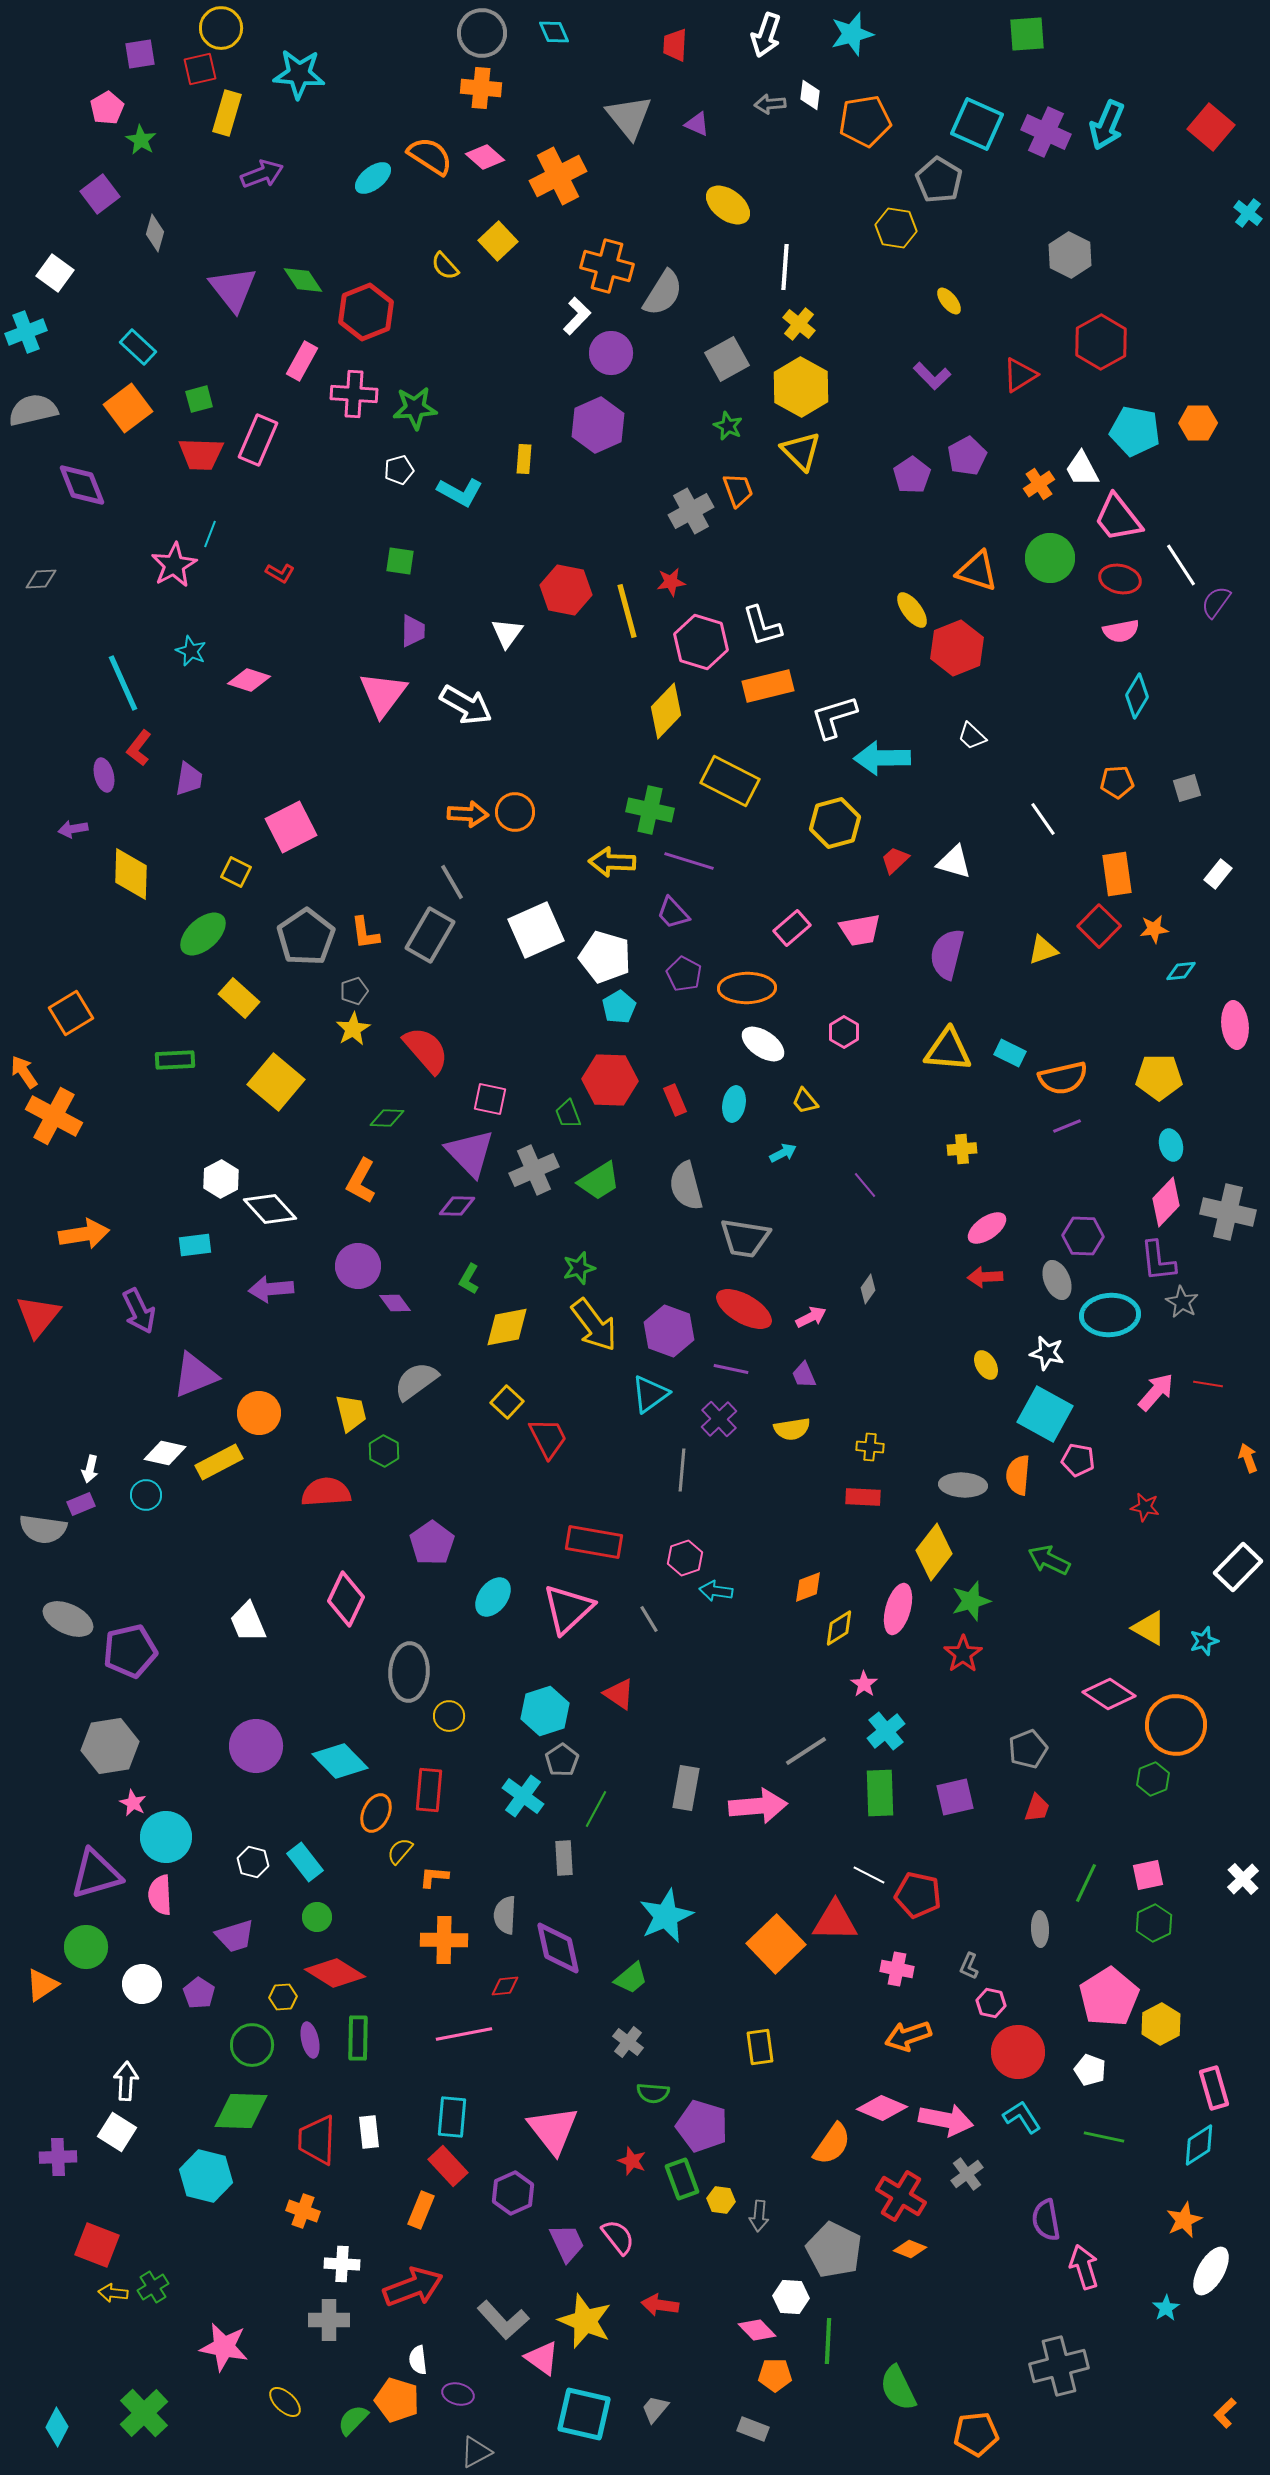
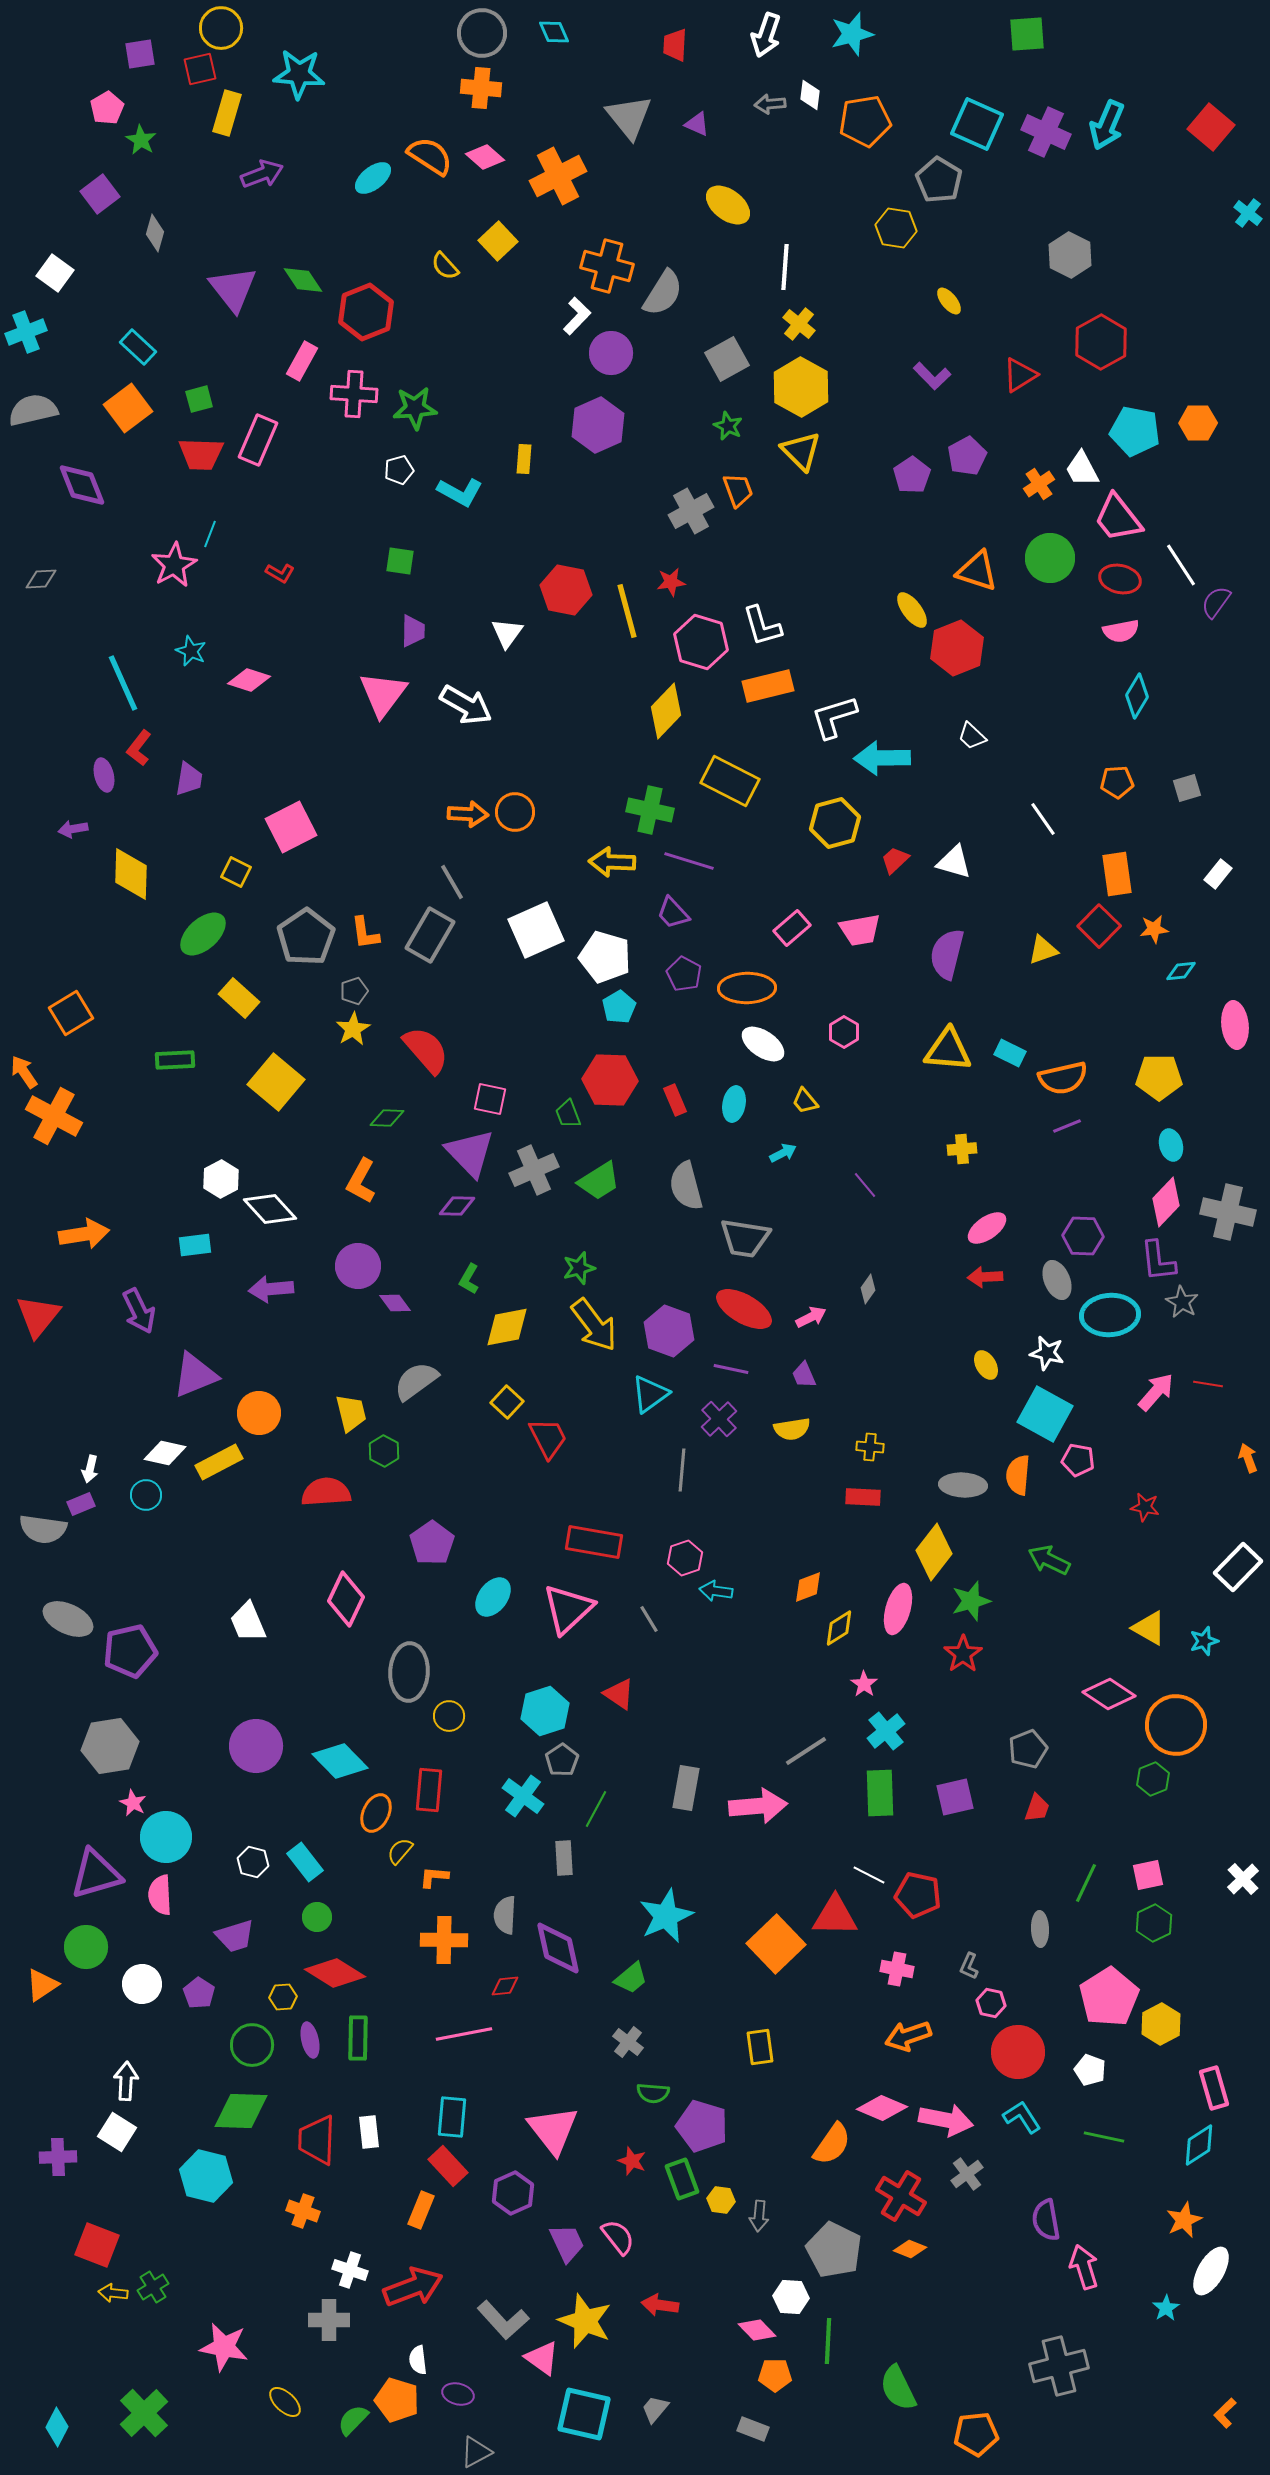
red triangle at (835, 1921): moved 5 px up
white cross at (342, 2264): moved 8 px right, 6 px down; rotated 16 degrees clockwise
